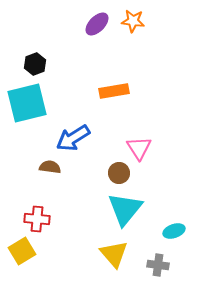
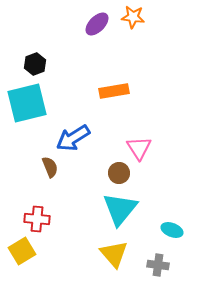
orange star: moved 4 px up
brown semicircle: rotated 60 degrees clockwise
cyan triangle: moved 5 px left
cyan ellipse: moved 2 px left, 1 px up; rotated 40 degrees clockwise
